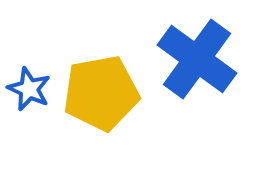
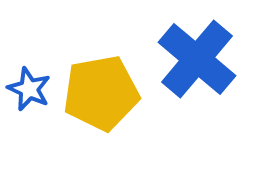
blue cross: rotated 4 degrees clockwise
